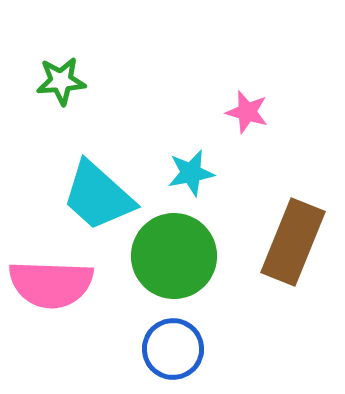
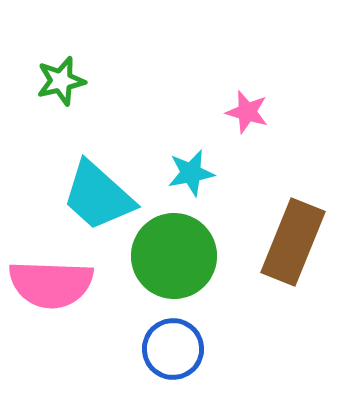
green star: rotated 9 degrees counterclockwise
